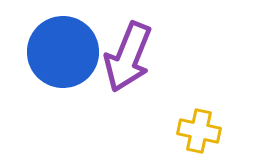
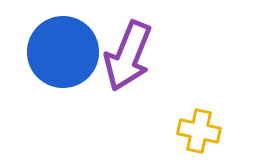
purple arrow: moved 1 px up
